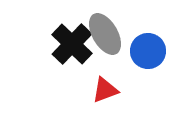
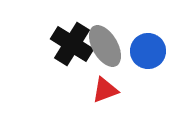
gray ellipse: moved 12 px down
black cross: rotated 12 degrees counterclockwise
